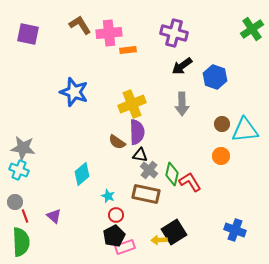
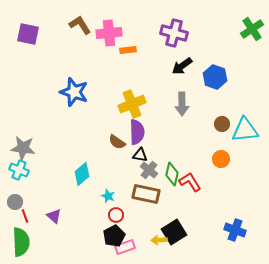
orange circle: moved 3 px down
